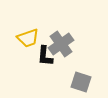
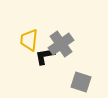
yellow trapezoid: moved 1 px right, 2 px down; rotated 115 degrees clockwise
black L-shape: rotated 75 degrees clockwise
